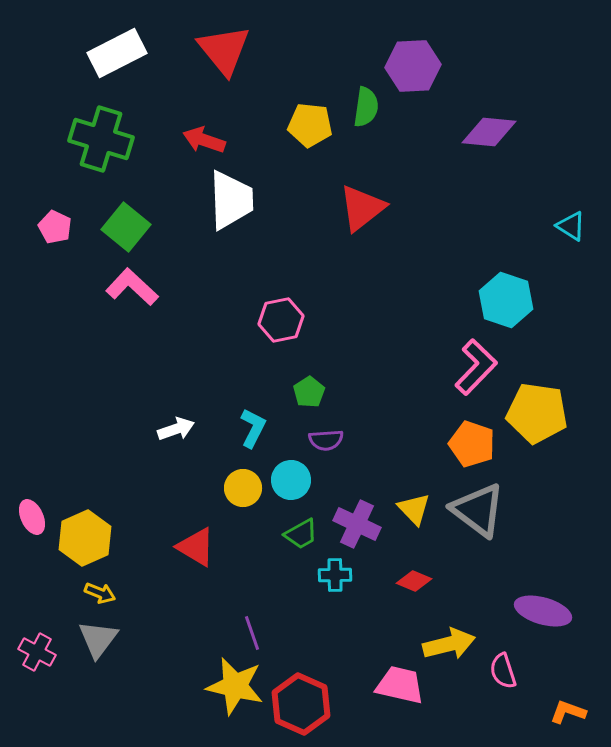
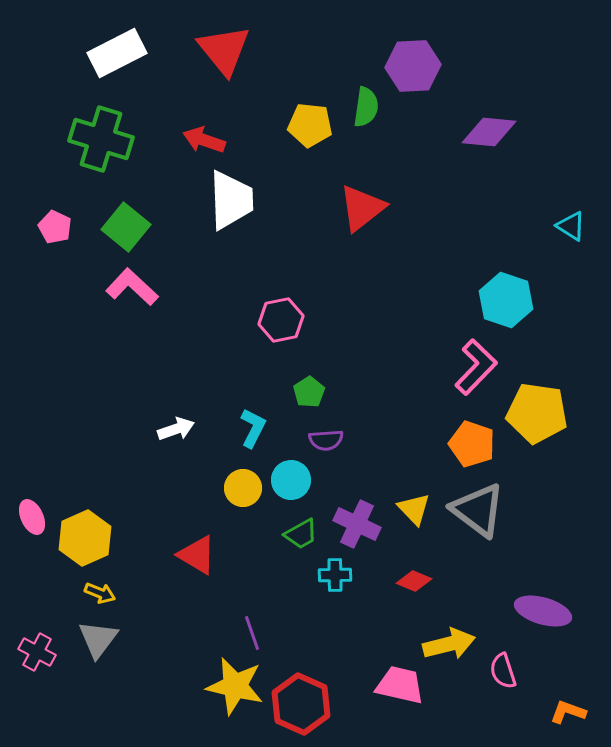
red triangle at (196, 547): moved 1 px right, 8 px down
